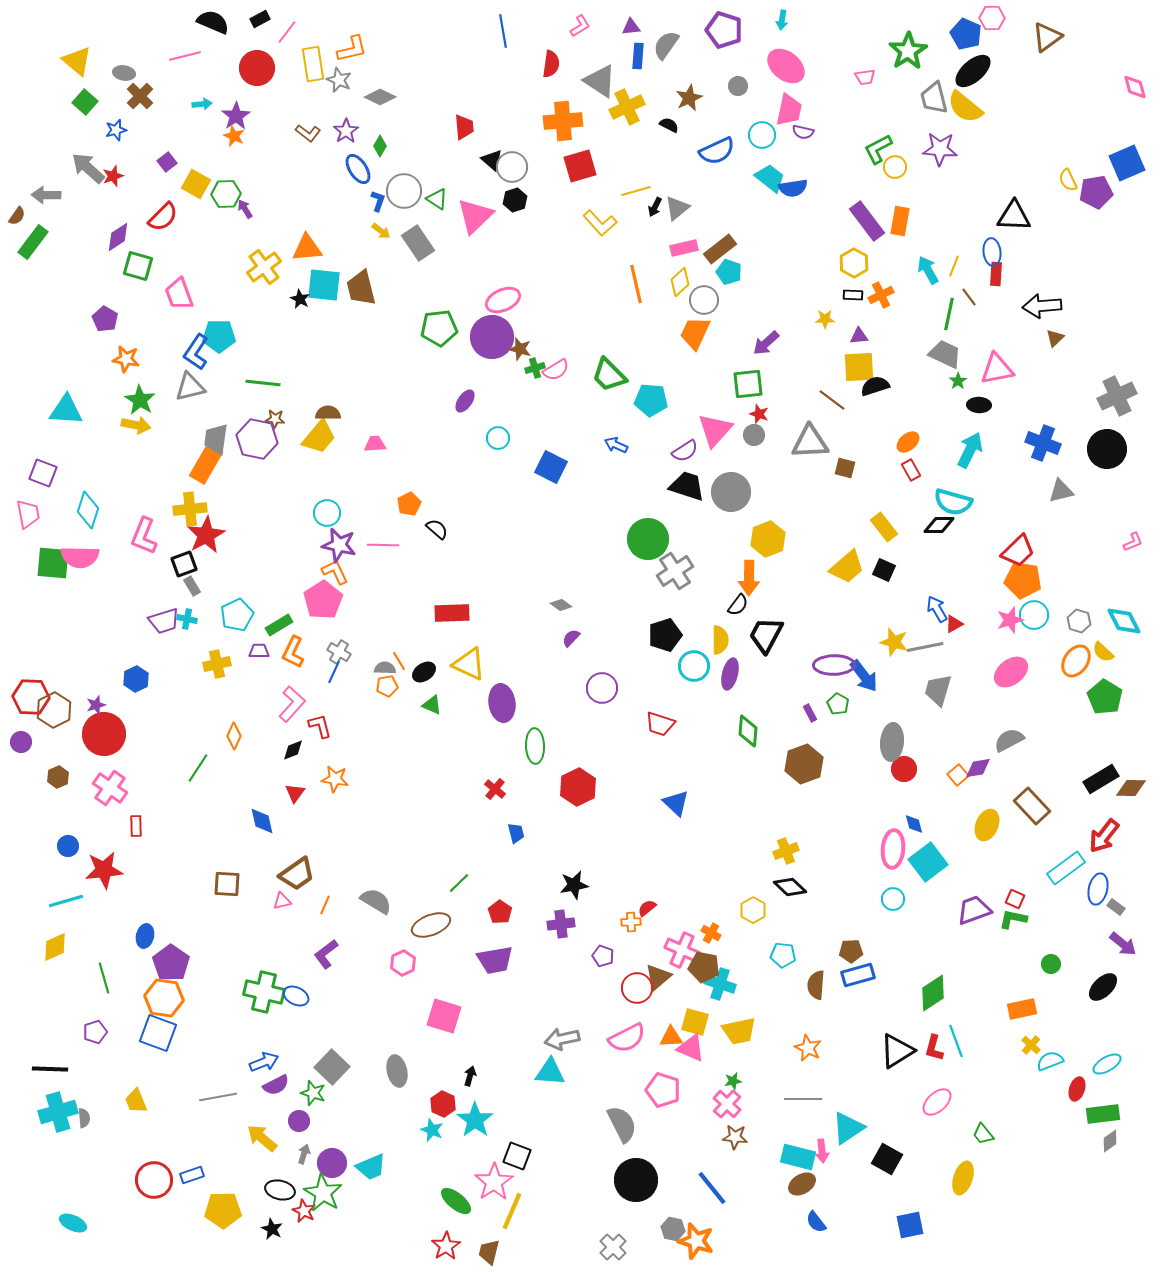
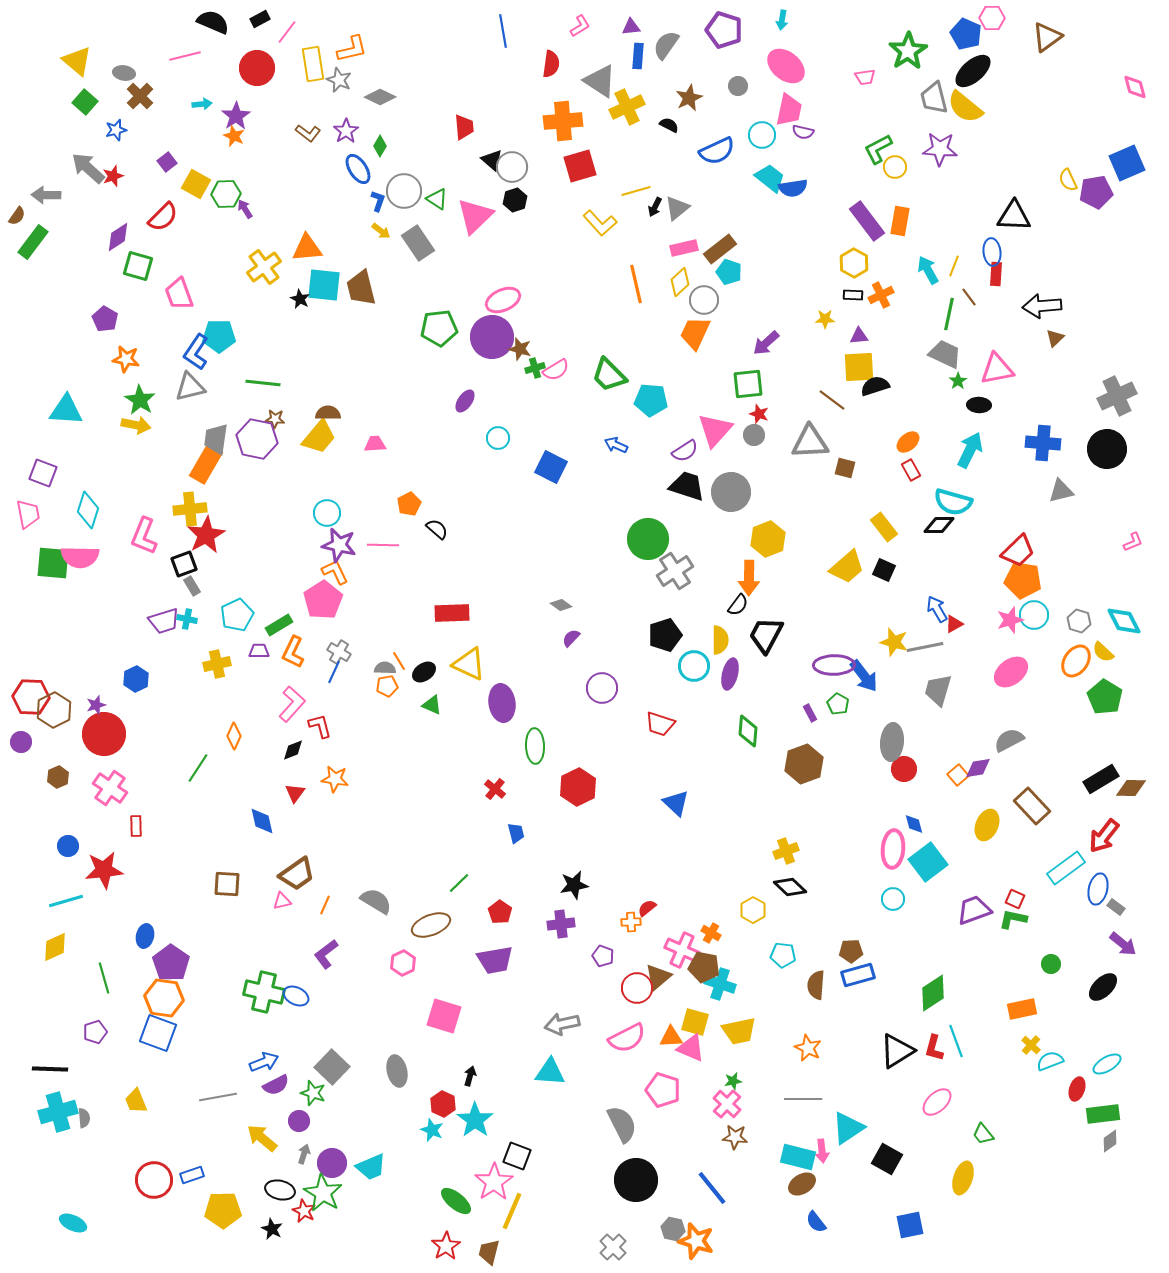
blue cross at (1043, 443): rotated 16 degrees counterclockwise
gray arrow at (562, 1039): moved 15 px up
